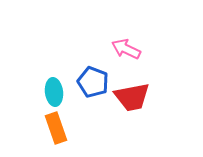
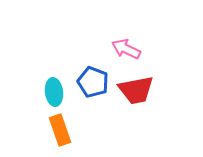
red trapezoid: moved 4 px right, 7 px up
orange rectangle: moved 4 px right, 2 px down
